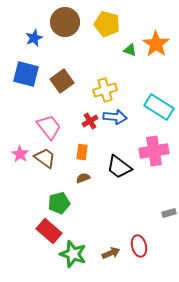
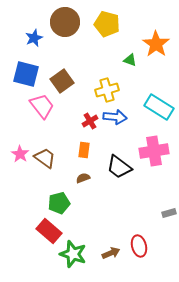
green triangle: moved 10 px down
yellow cross: moved 2 px right
pink trapezoid: moved 7 px left, 21 px up
orange rectangle: moved 2 px right, 2 px up
